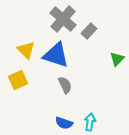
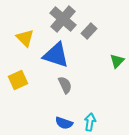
yellow triangle: moved 1 px left, 12 px up
green triangle: moved 2 px down
